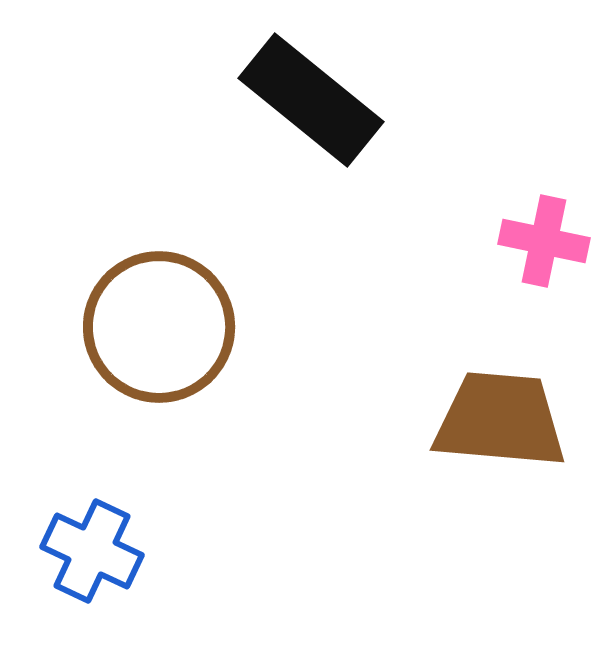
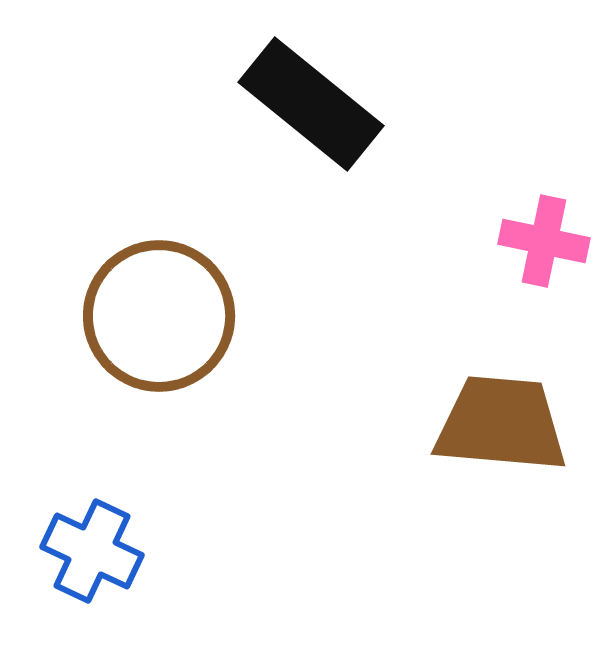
black rectangle: moved 4 px down
brown circle: moved 11 px up
brown trapezoid: moved 1 px right, 4 px down
